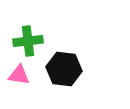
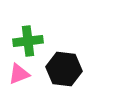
pink triangle: moved 1 px up; rotated 30 degrees counterclockwise
